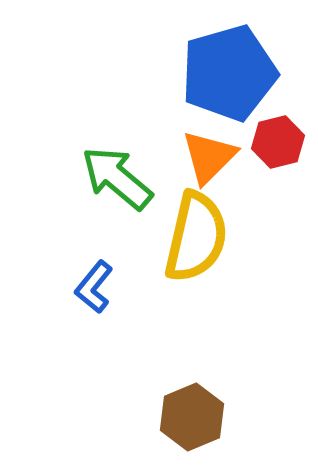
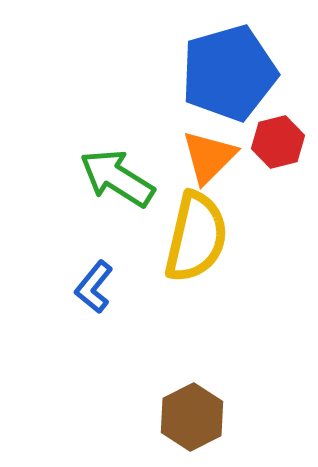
green arrow: rotated 8 degrees counterclockwise
brown hexagon: rotated 4 degrees counterclockwise
